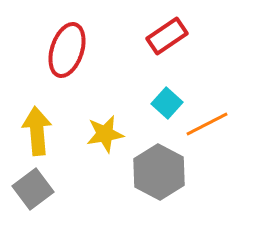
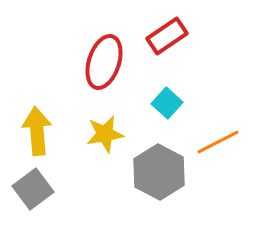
red ellipse: moved 37 px right, 12 px down
orange line: moved 11 px right, 18 px down
